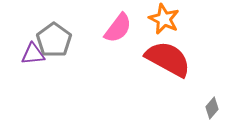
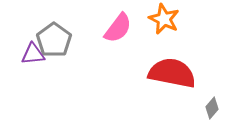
red semicircle: moved 4 px right, 14 px down; rotated 18 degrees counterclockwise
